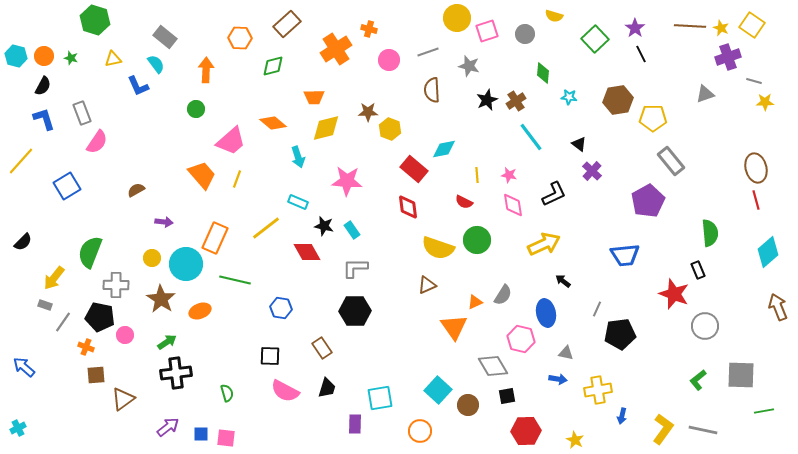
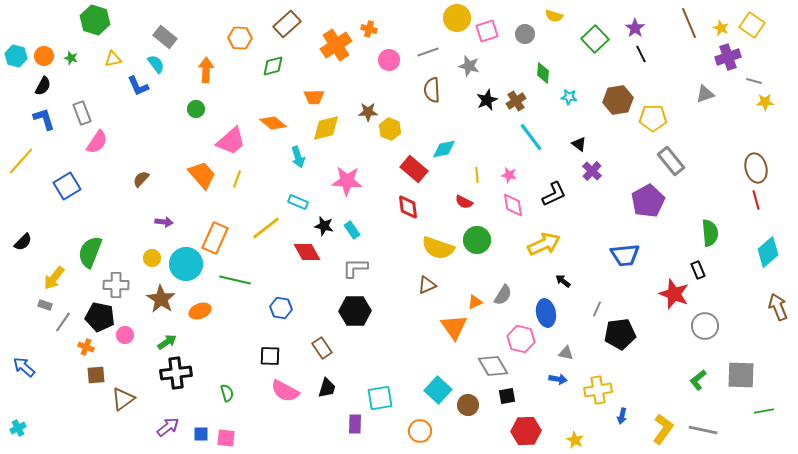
brown line at (690, 26): moved 1 px left, 3 px up; rotated 64 degrees clockwise
orange cross at (336, 49): moved 4 px up
brown semicircle at (136, 190): moved 5 px right, 11 px up; rotated 18 degrees counterclockwise
